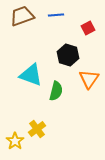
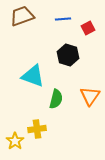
blue line: moved 7 px right, 4 px down
cyan triangle: moved 2 px right, 1 px down
orange triangle: moved 1 px right, 17 px down
green semicircle: moved 8 px down
yellow cross: rotated 30 degrees clockwise
